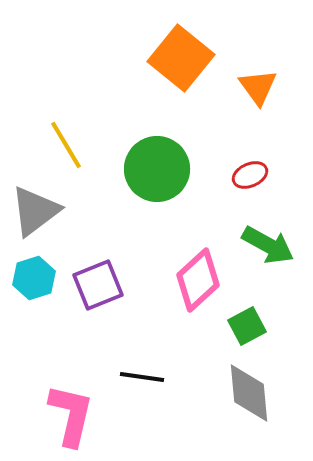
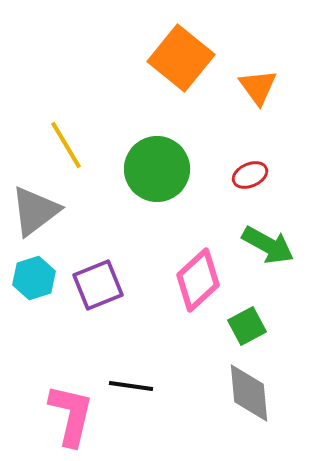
black line: moved 11 px left, 9 px down
